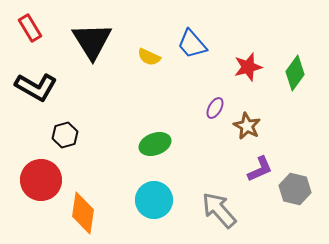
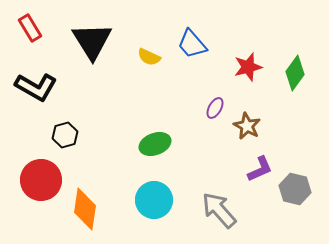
orange diamond: moved 2 px right, 4 px up
